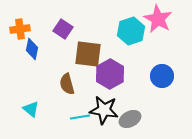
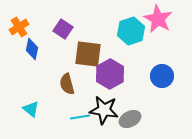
orange cross: moved 1 px left, 2 px up; rotated 24 degrees counterclockwise
